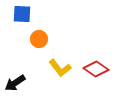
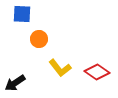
red diamond: moved 1 px right, 3 px down
